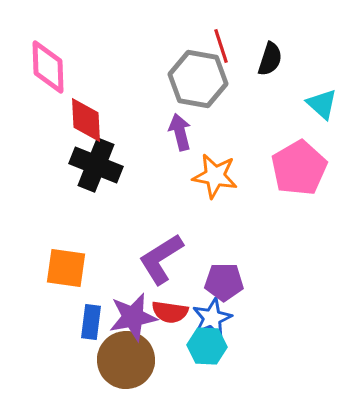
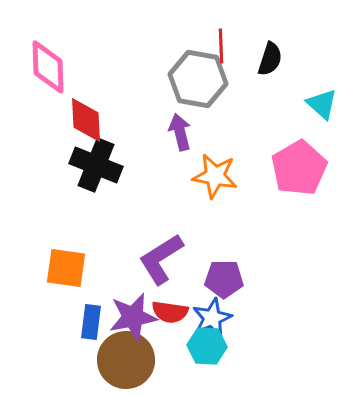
red line: rotated 16 degrees clockwise
purple pentagon: moved 3 px up
